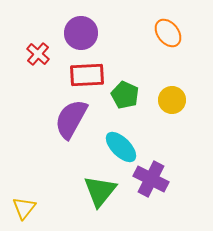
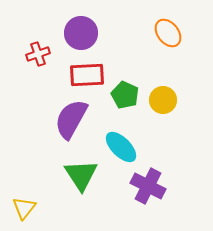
red cross: rotated 30 degrees clockwise
yellow circle: moved 9 px left
purple cross: moved 3 px left, 7 px down
green triangle: moved 19 px left, 16 px up; rotated 12 degrees counterclockwise
